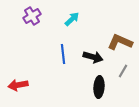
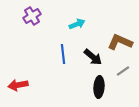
cyan arrow: moved 5 px right, 5 px down; rotated 21 degrees clockwise
black arrow: rotated 24 degrees clockwise
gray line: rotated 24 degrees clockwise
